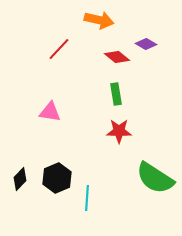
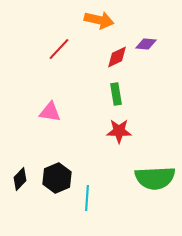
purple diamond: rotated 25 degrees counterclockwise
red diamond: rotated 65 degrees counterclockwise
green semicircle: rotated 36 degrees counterclockwise
